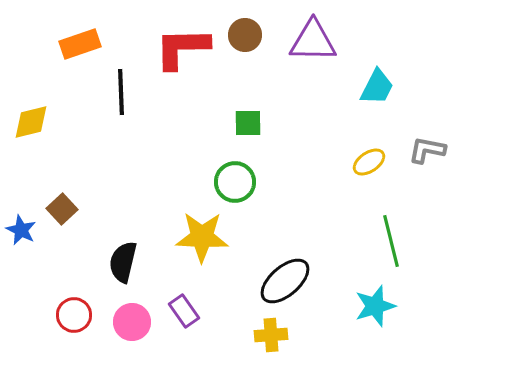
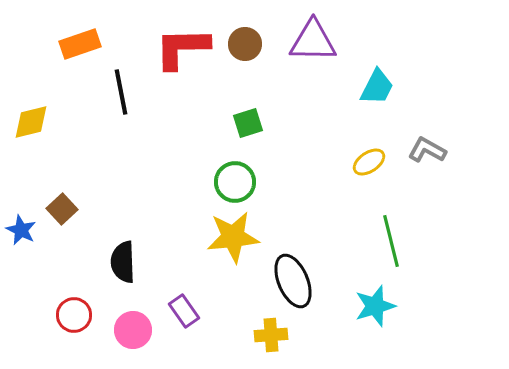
brown circle: moved 9 px down
black line: rotated 9 degrees counterclockwise
green square: rotated 16 degrees counterclockwise
gray L-shape: rotated 18 degrees clockwise
yellow star: moved 31 px right; rotated 8 degrees counterclockwise
black semicircle: rotated 15 degrees counterclockwise
black ellipse: moved 8 px right; rotated 72 degrees counterclockwise
pink circle: moved 1 px right, 8 px down
